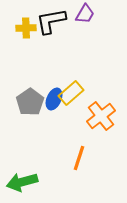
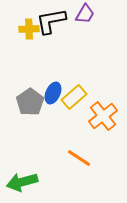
yellow cross: moved 3 px right, 1 px down
yellow rectangle: moved 3 px right, 4 px down
blue ellipse: moved 1 px left, 6 px up
orange cross: moved 2 px right
orange line: rotated 75 degrees counterclockwise
